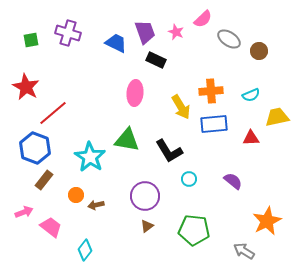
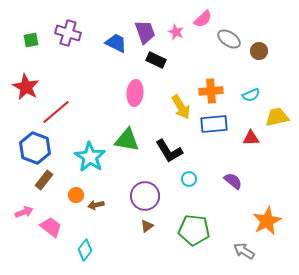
red line: moved 3 px right, 1 px up
